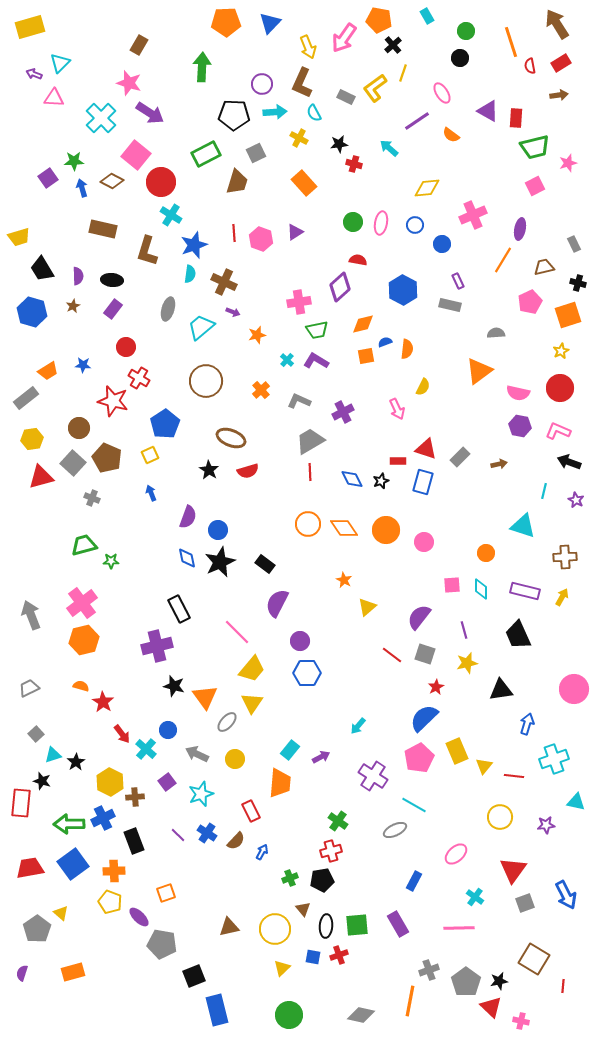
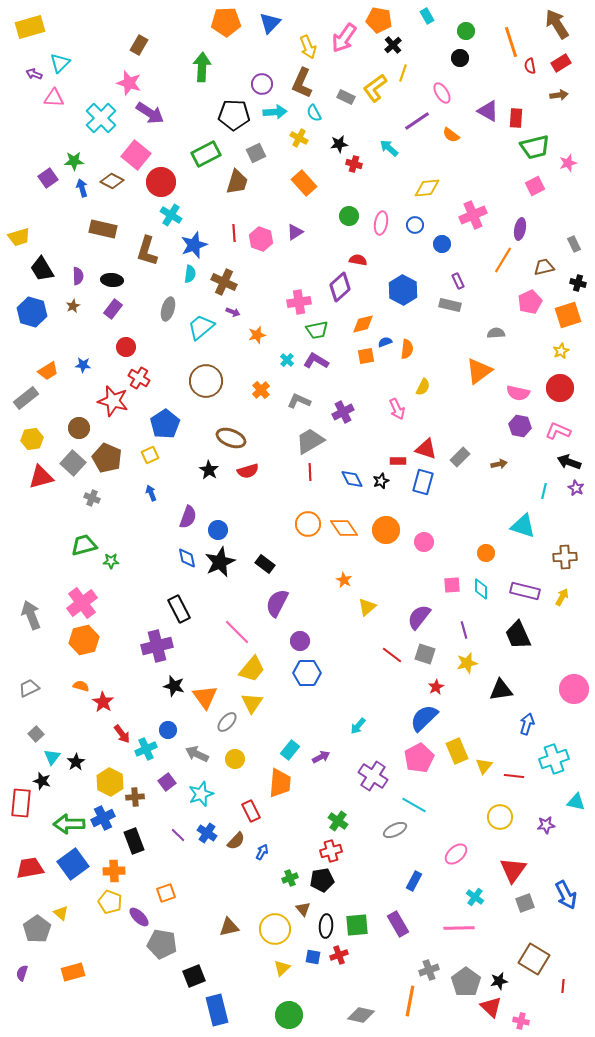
green circle at (353, 222): moved 4 px left, 6 px up
purple star at (576, 500): moved 12 px up
cyan cross at (146, 749): rotated 25 degrees clockwise
cyan triangle at (53, 755): moved 1 px left, 2 px down; rotated 36 degrees counterclockwise
